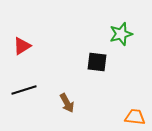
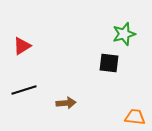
green star: moved 3 px right
black square: moved 12 px right, 1 px down
brown arrow: moved 1 px left; rotated 66 degrees counterclockwise
